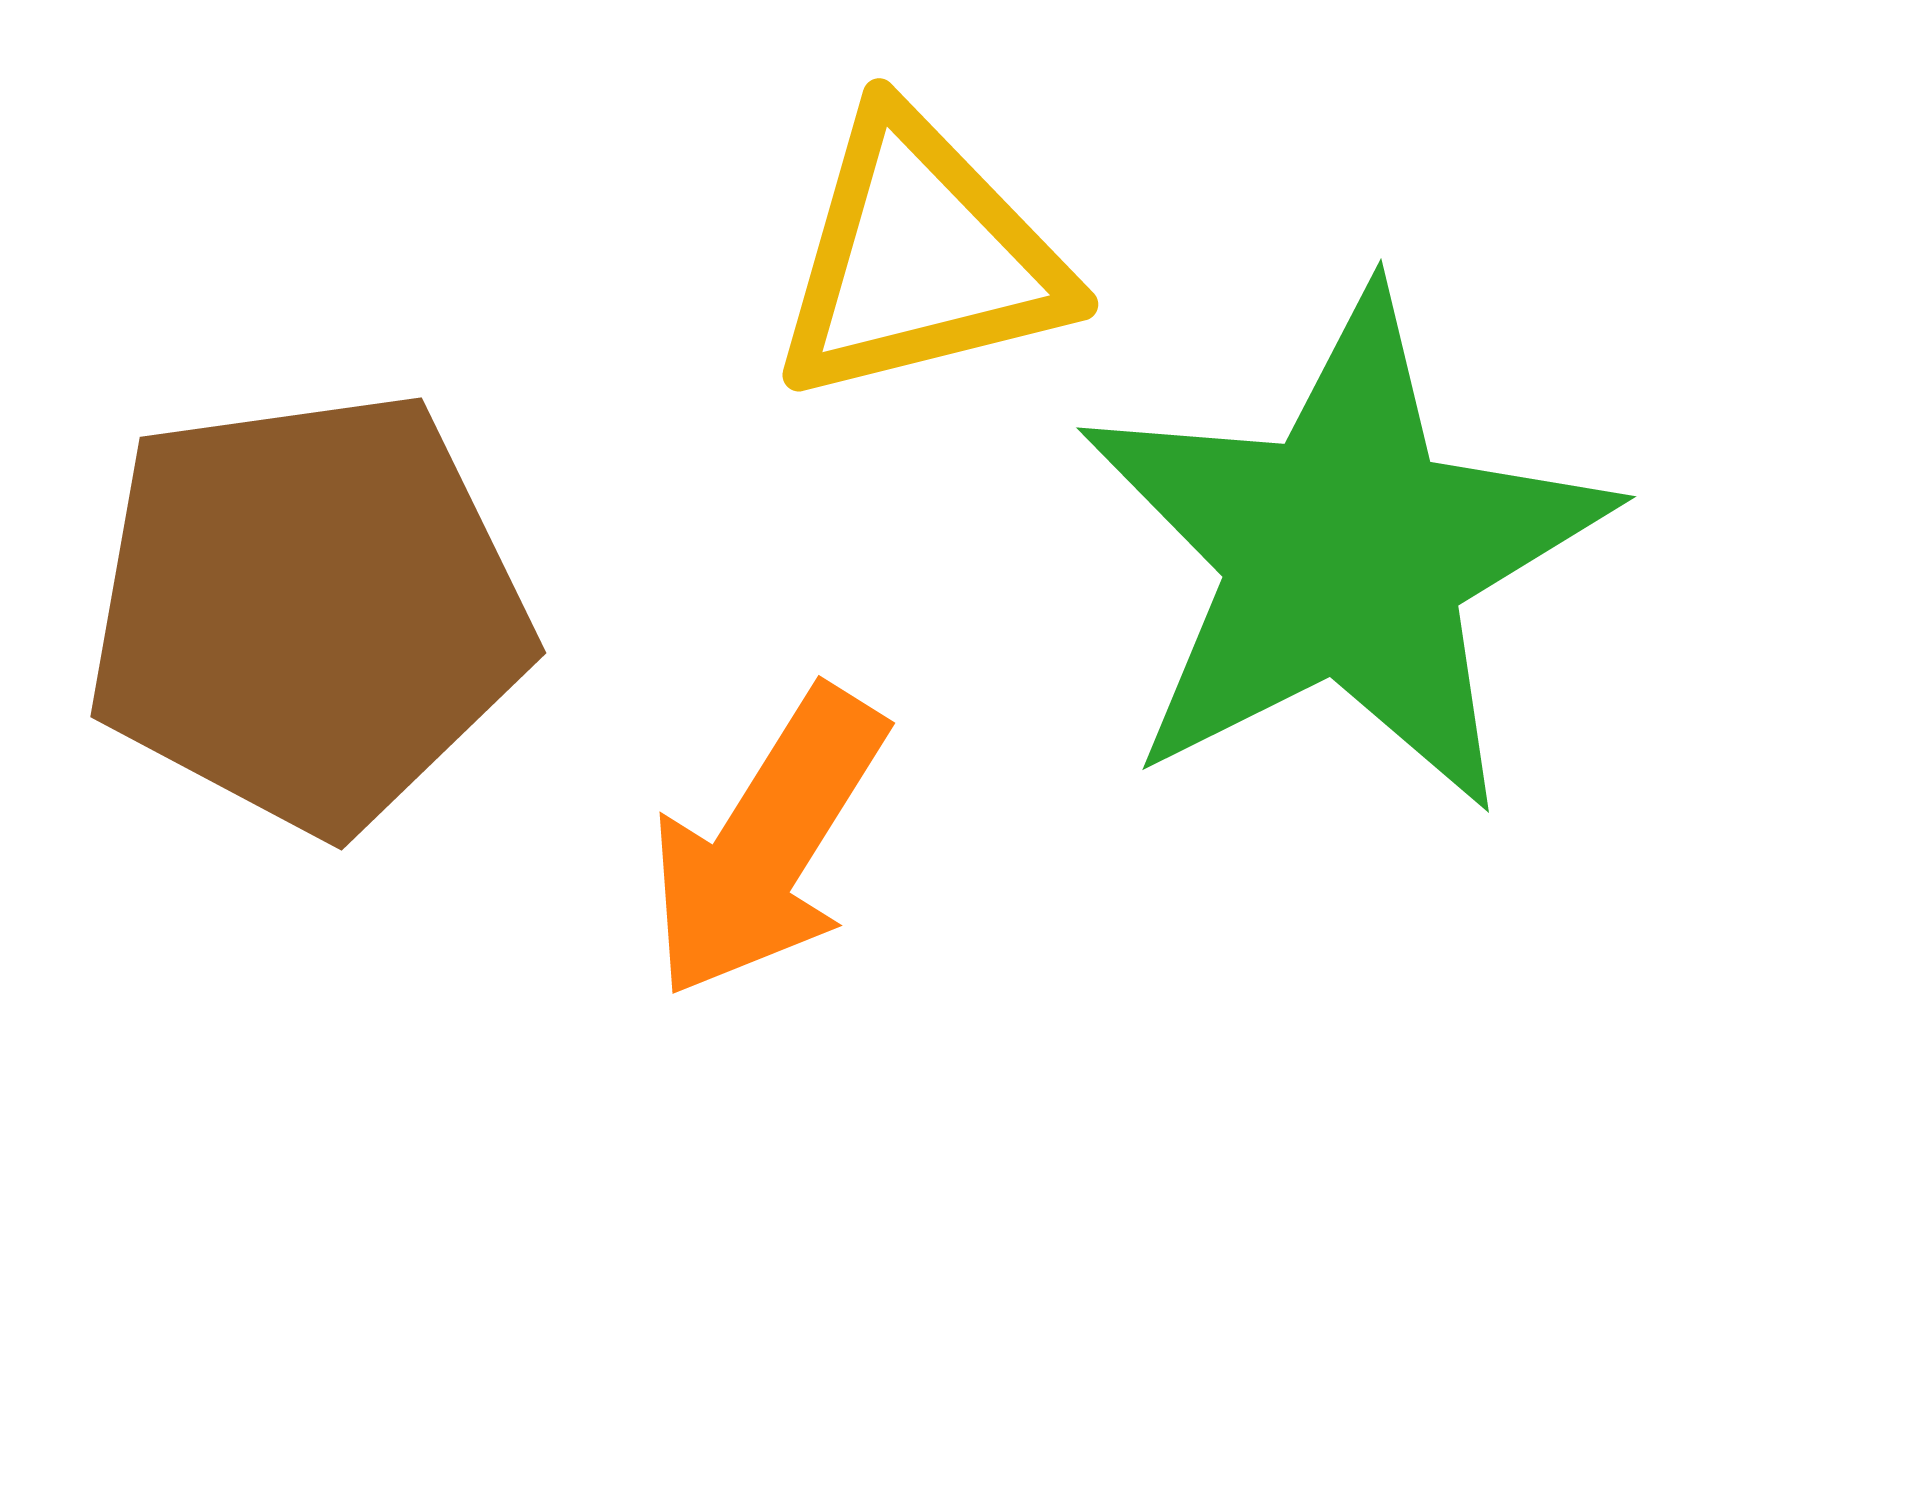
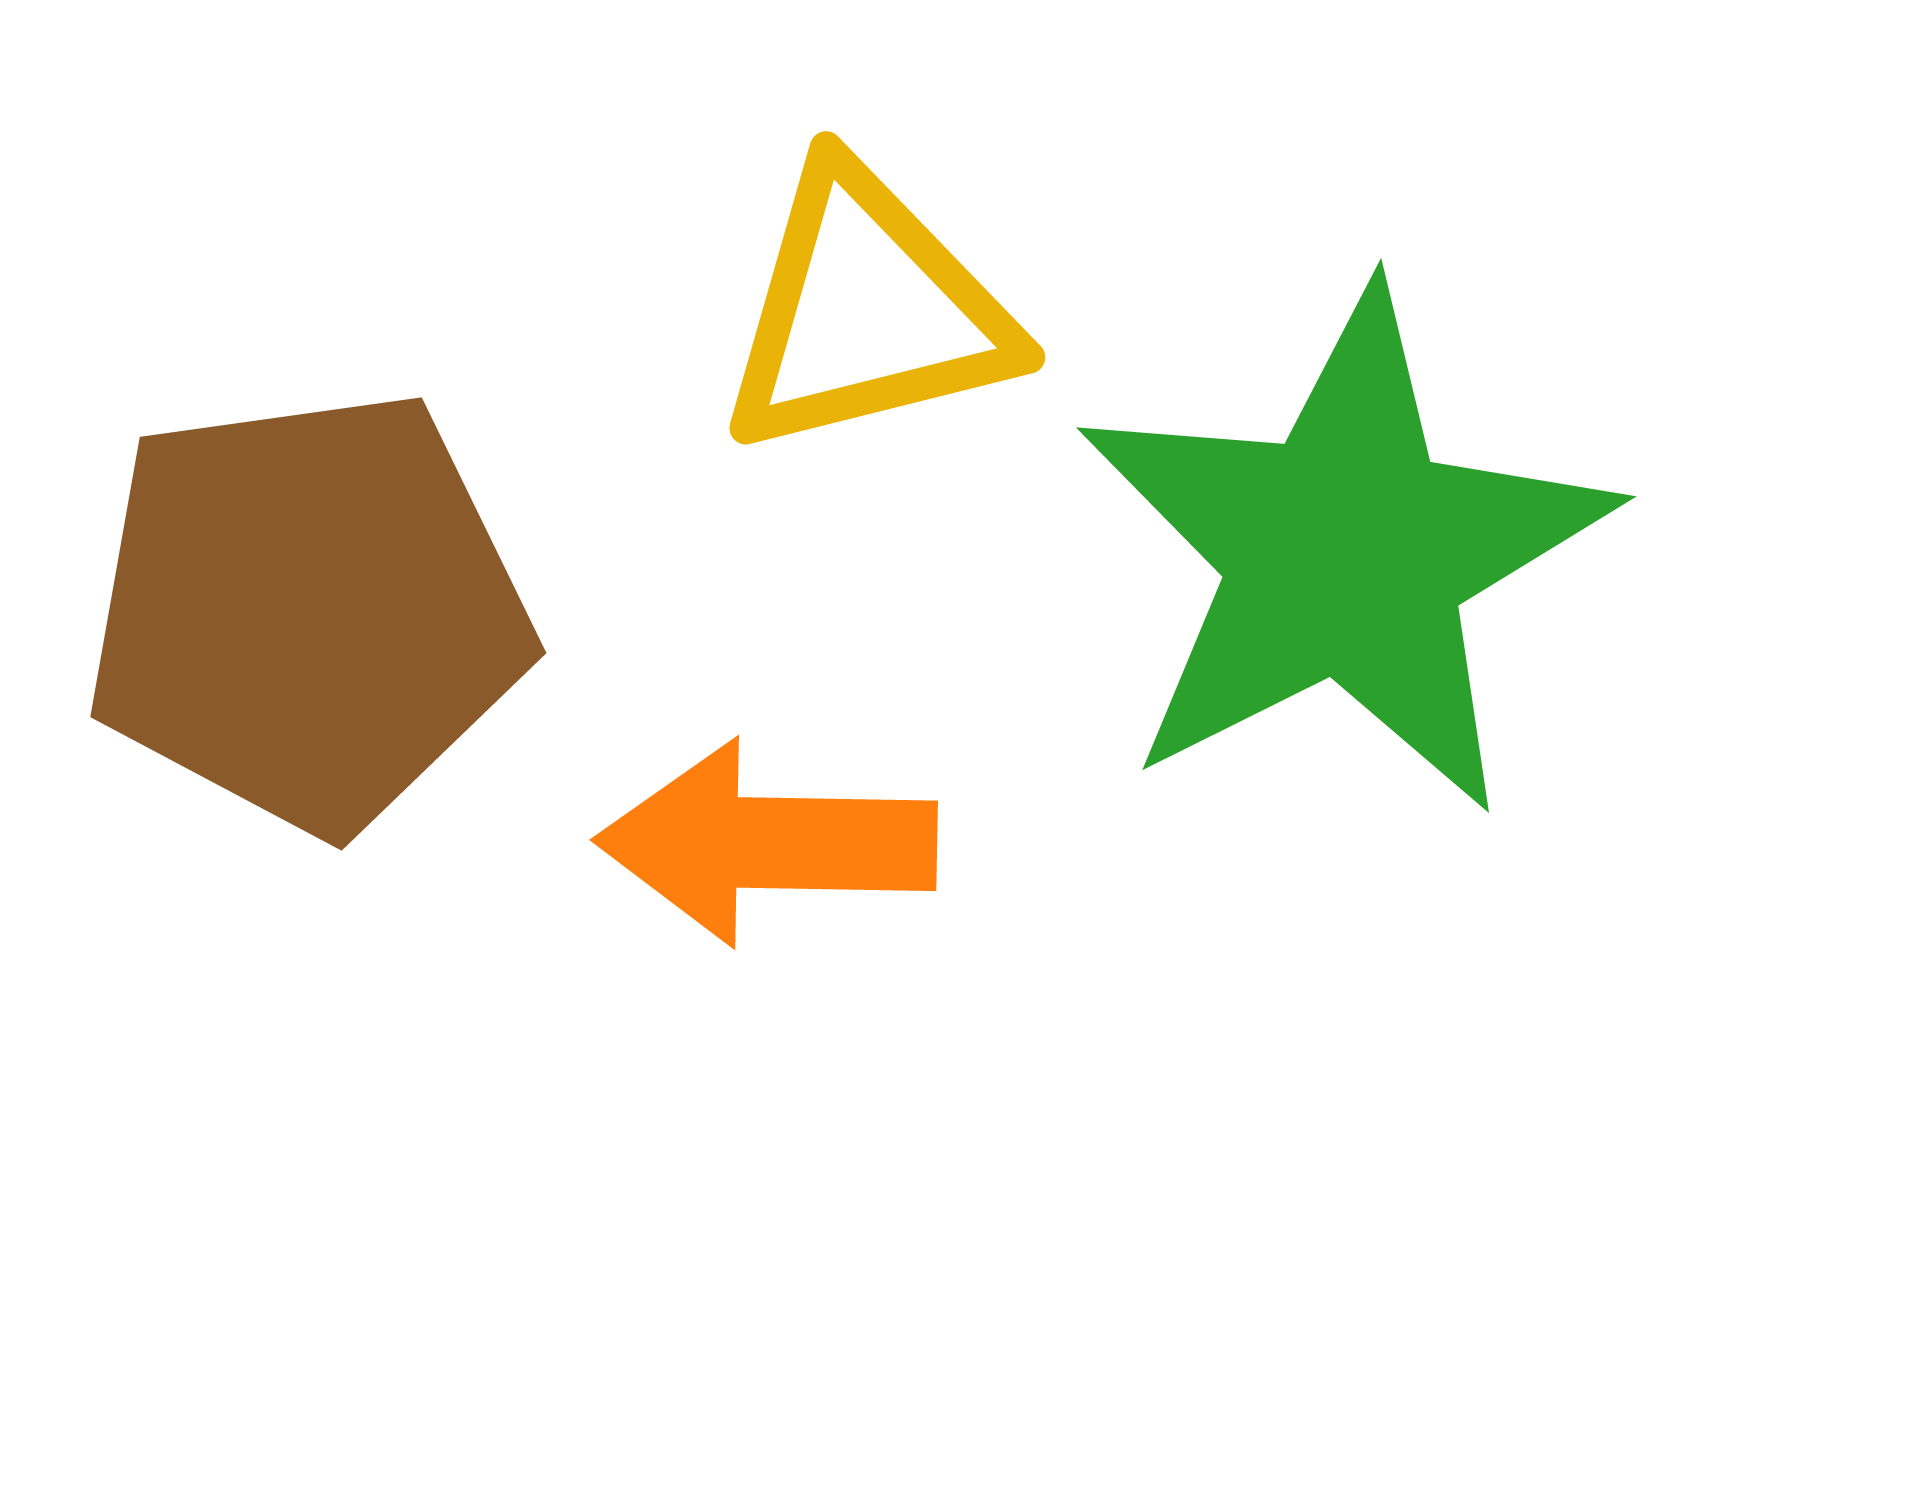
yellow triangle: moved 53 px left, 53 px down
orange arrow: rotated 59 degrees clockwise
